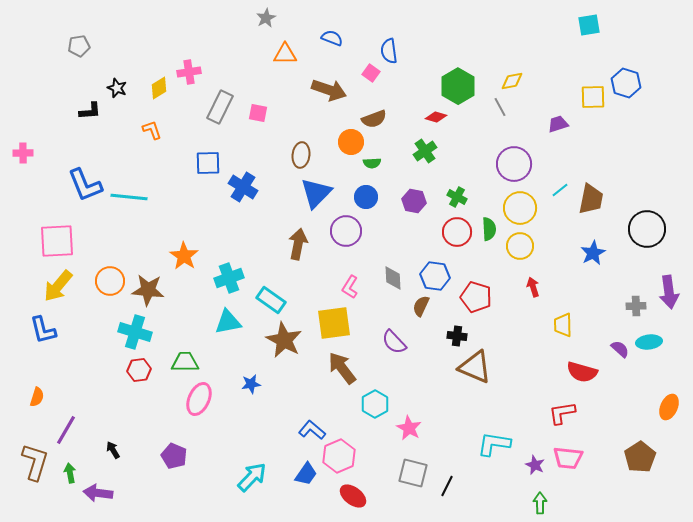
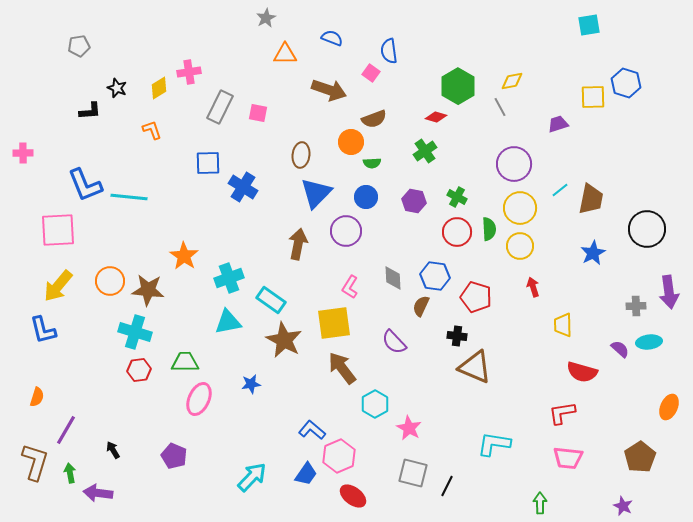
pink square at (57, 241): moved 1 px right, 11 px up
purple star at (535, 465): moved 88 px right, 41 px down
